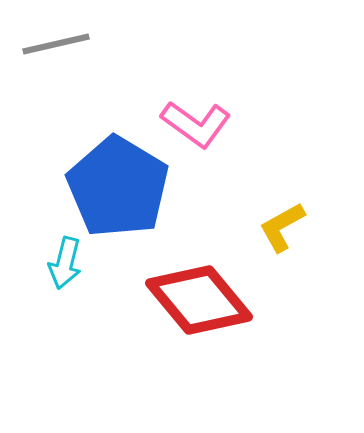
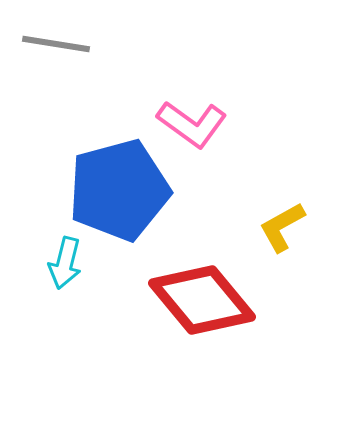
gray line: rotated 22 degrees clockwise
pink L-shape: moved 4 px left
blue pentagon: moved 1 px right, 3 px down; rotated 26 degrees clockwise
red diamond: moved 3 px right
